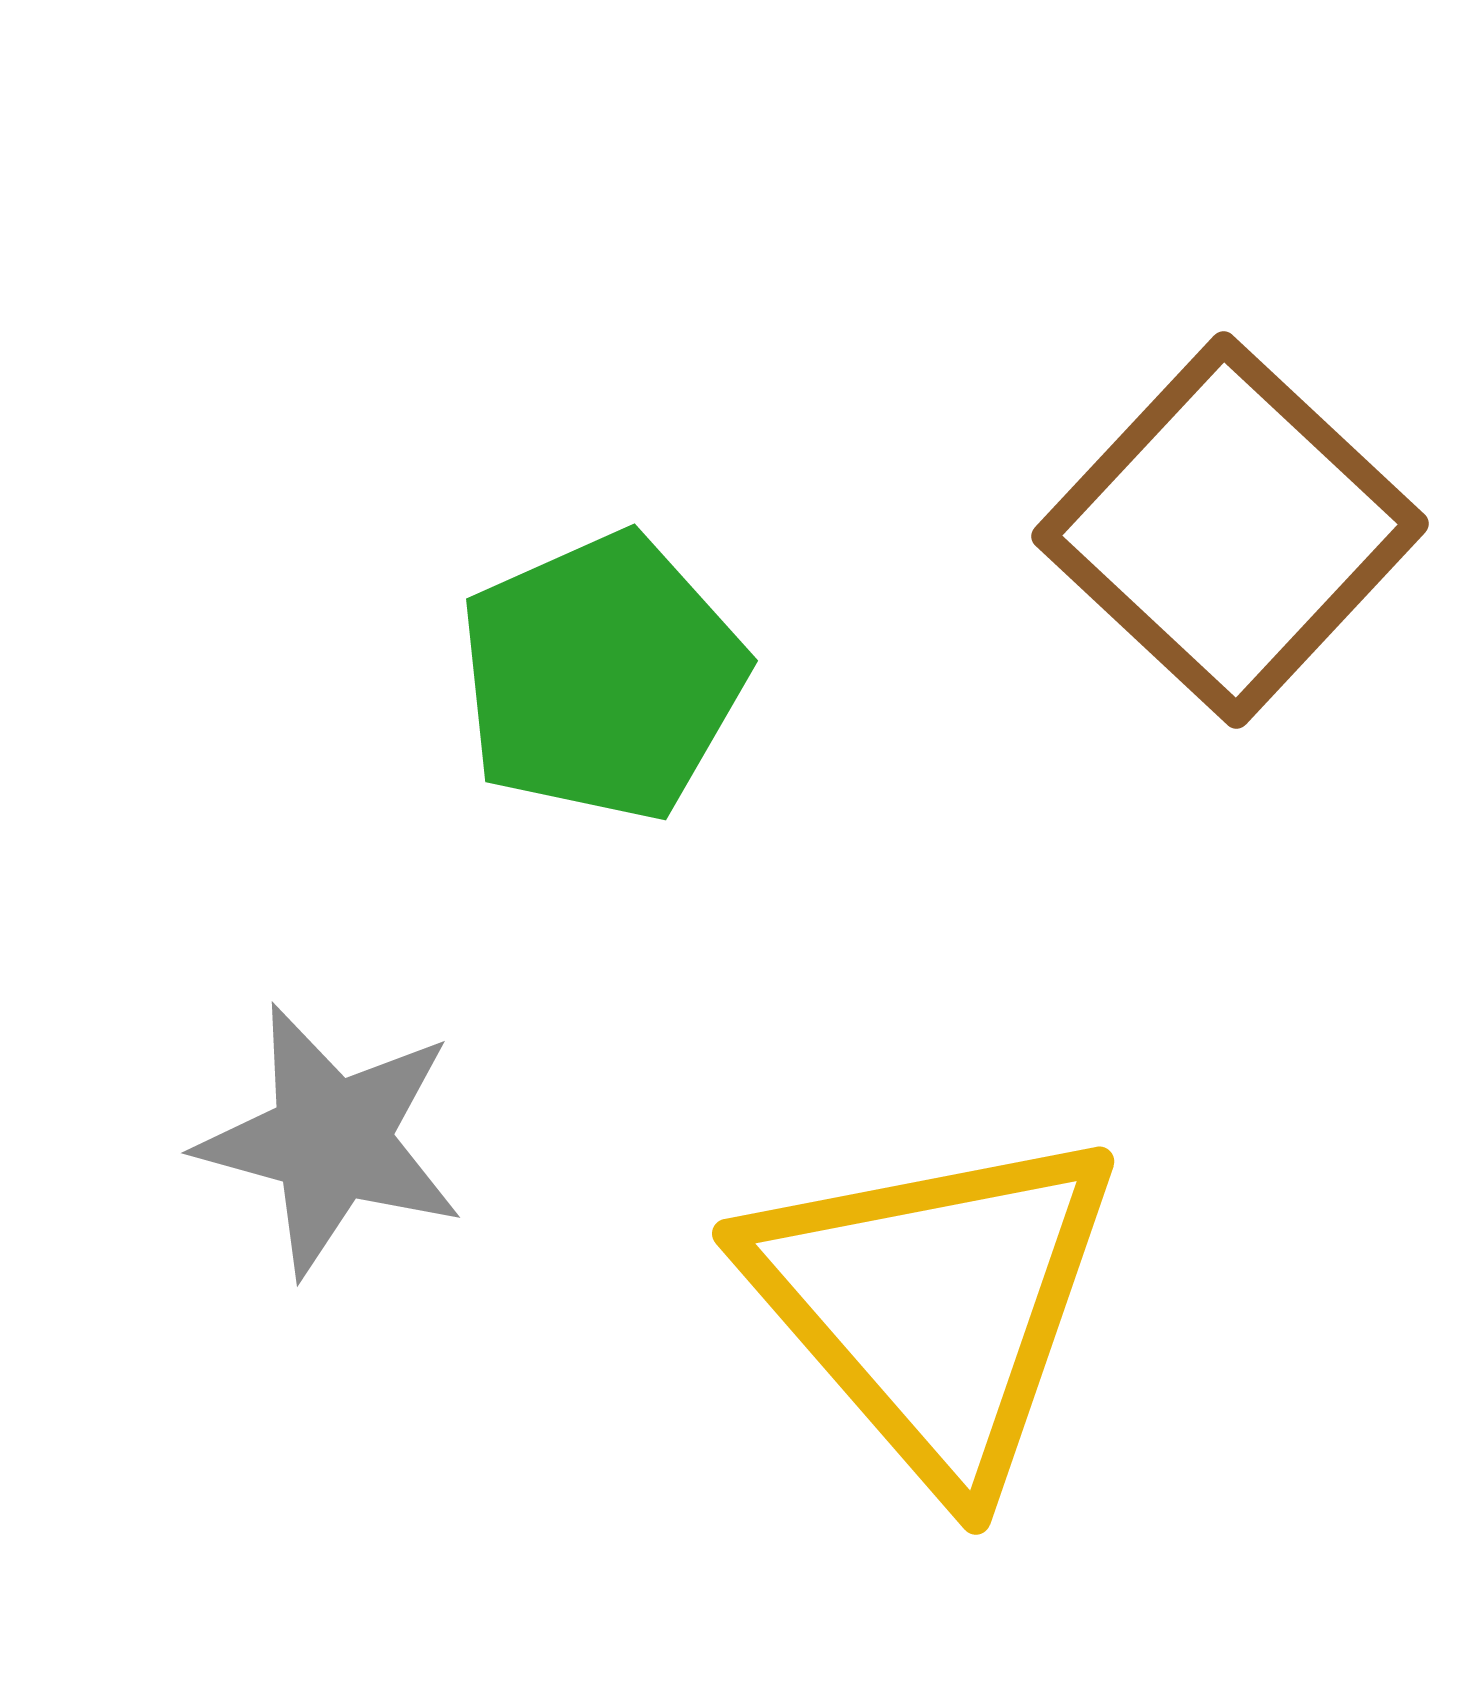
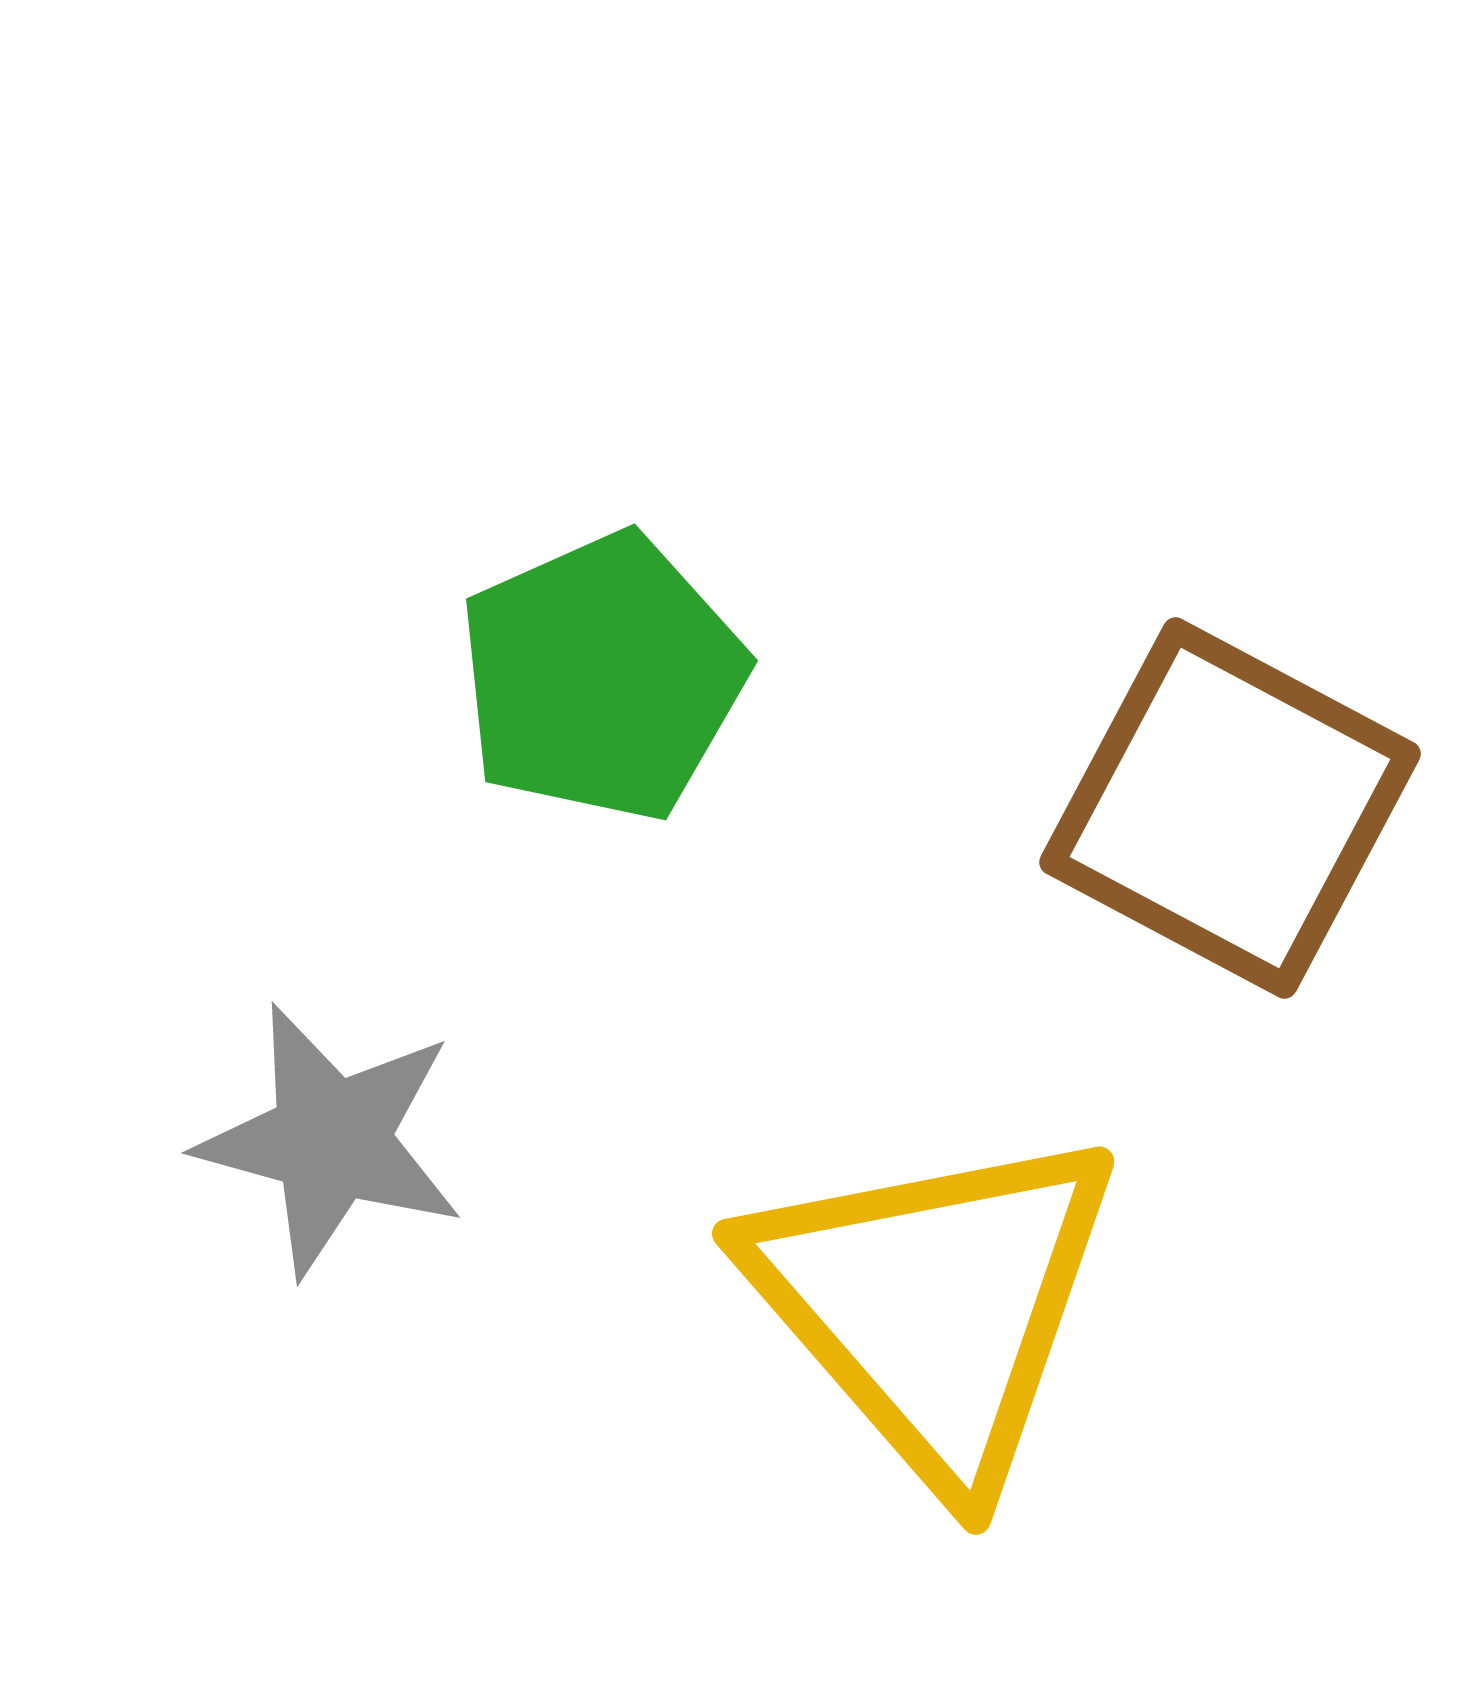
brown square: moved 278 px down; rotated 15 degrees counterclockwise
